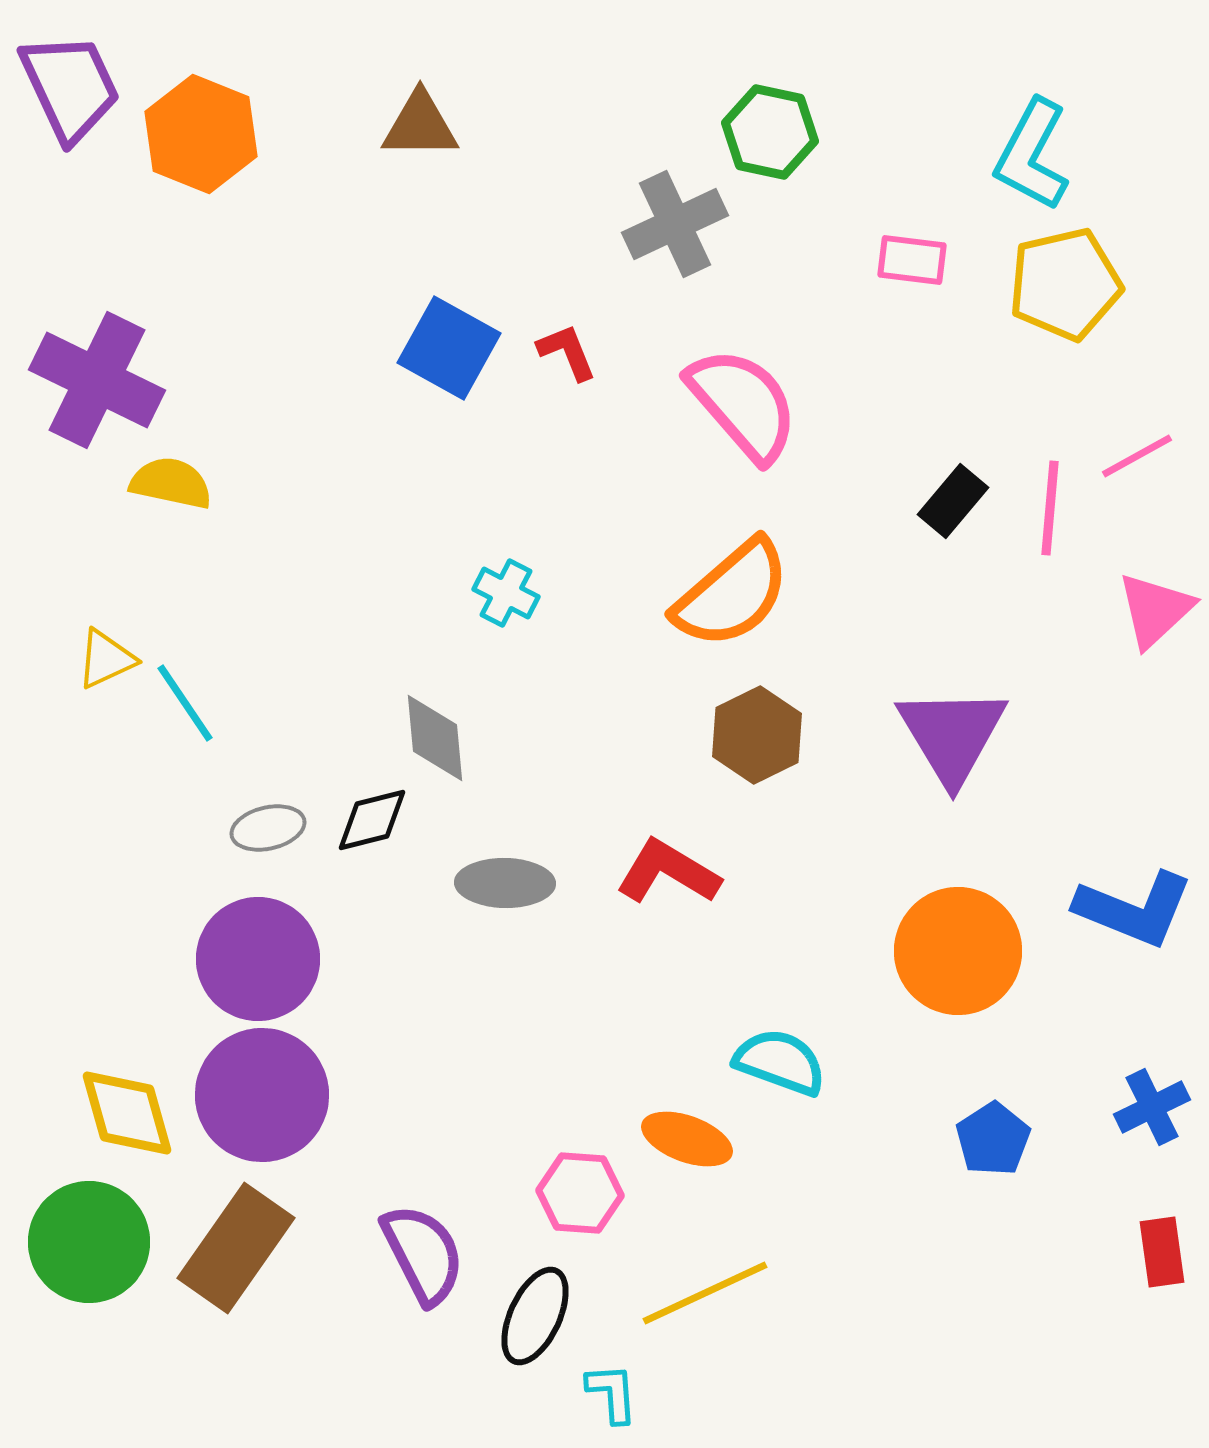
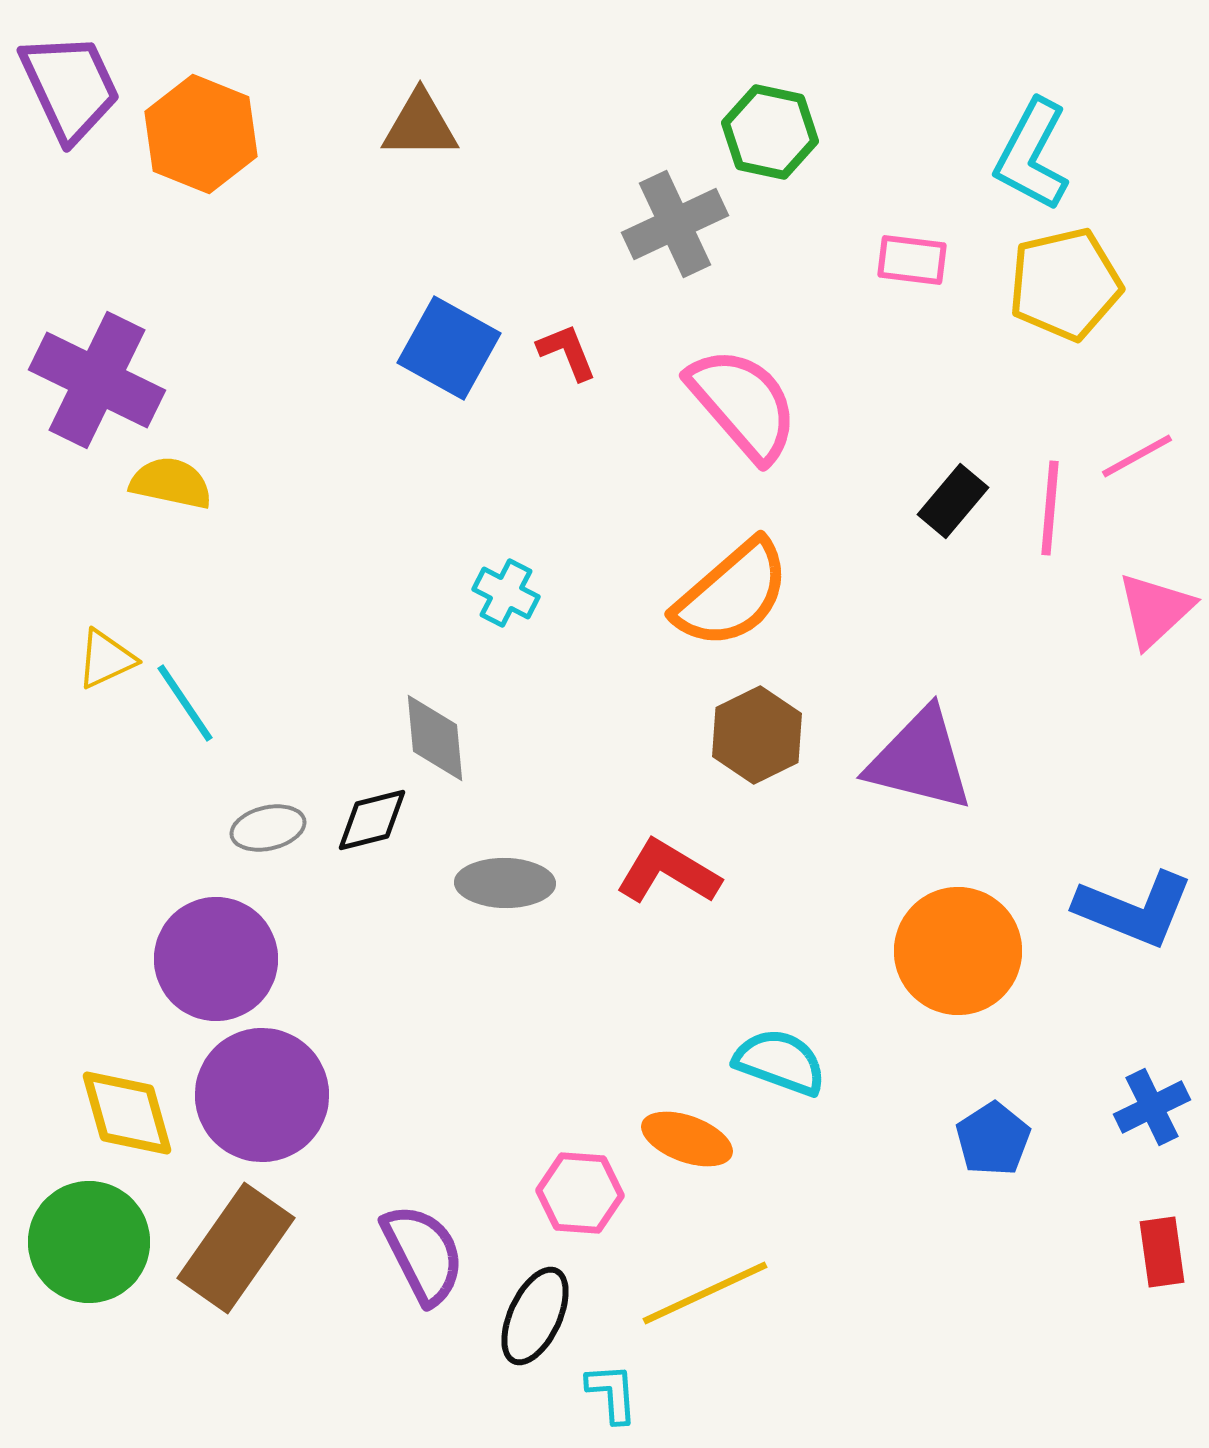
purple triangle at (952, 735): moved 32 px left, 25 px down; rotated 45 degrees counterclockwise
purple circle at (258, 959): moved 42 px left
